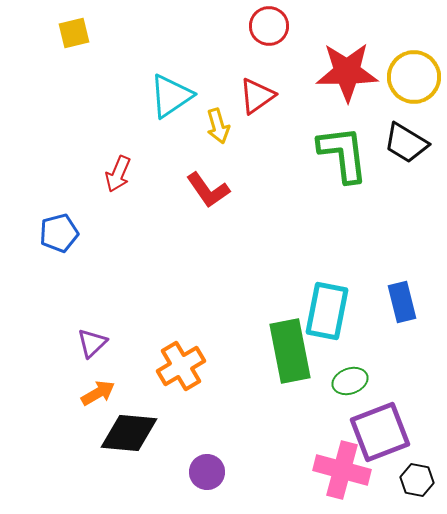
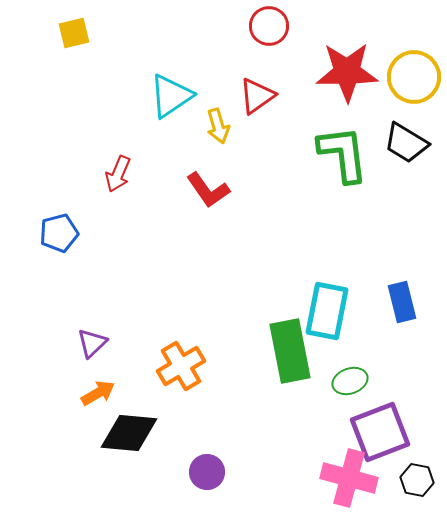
pink cross: moved 7 px right, 8 px down
